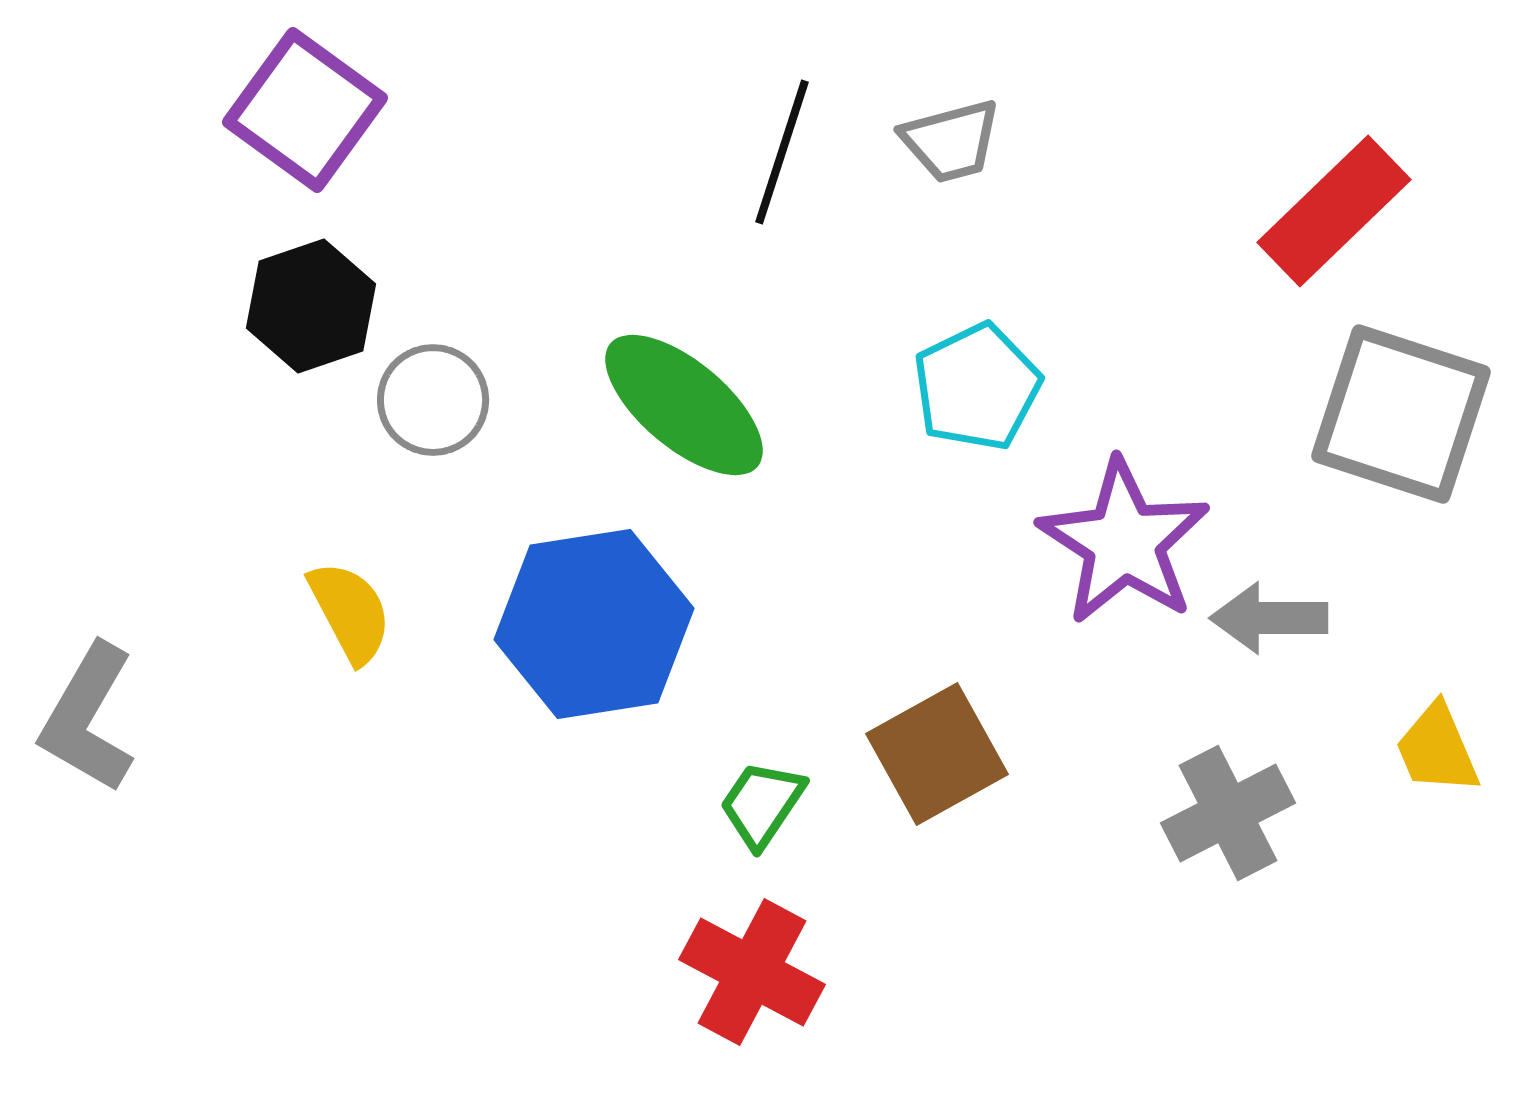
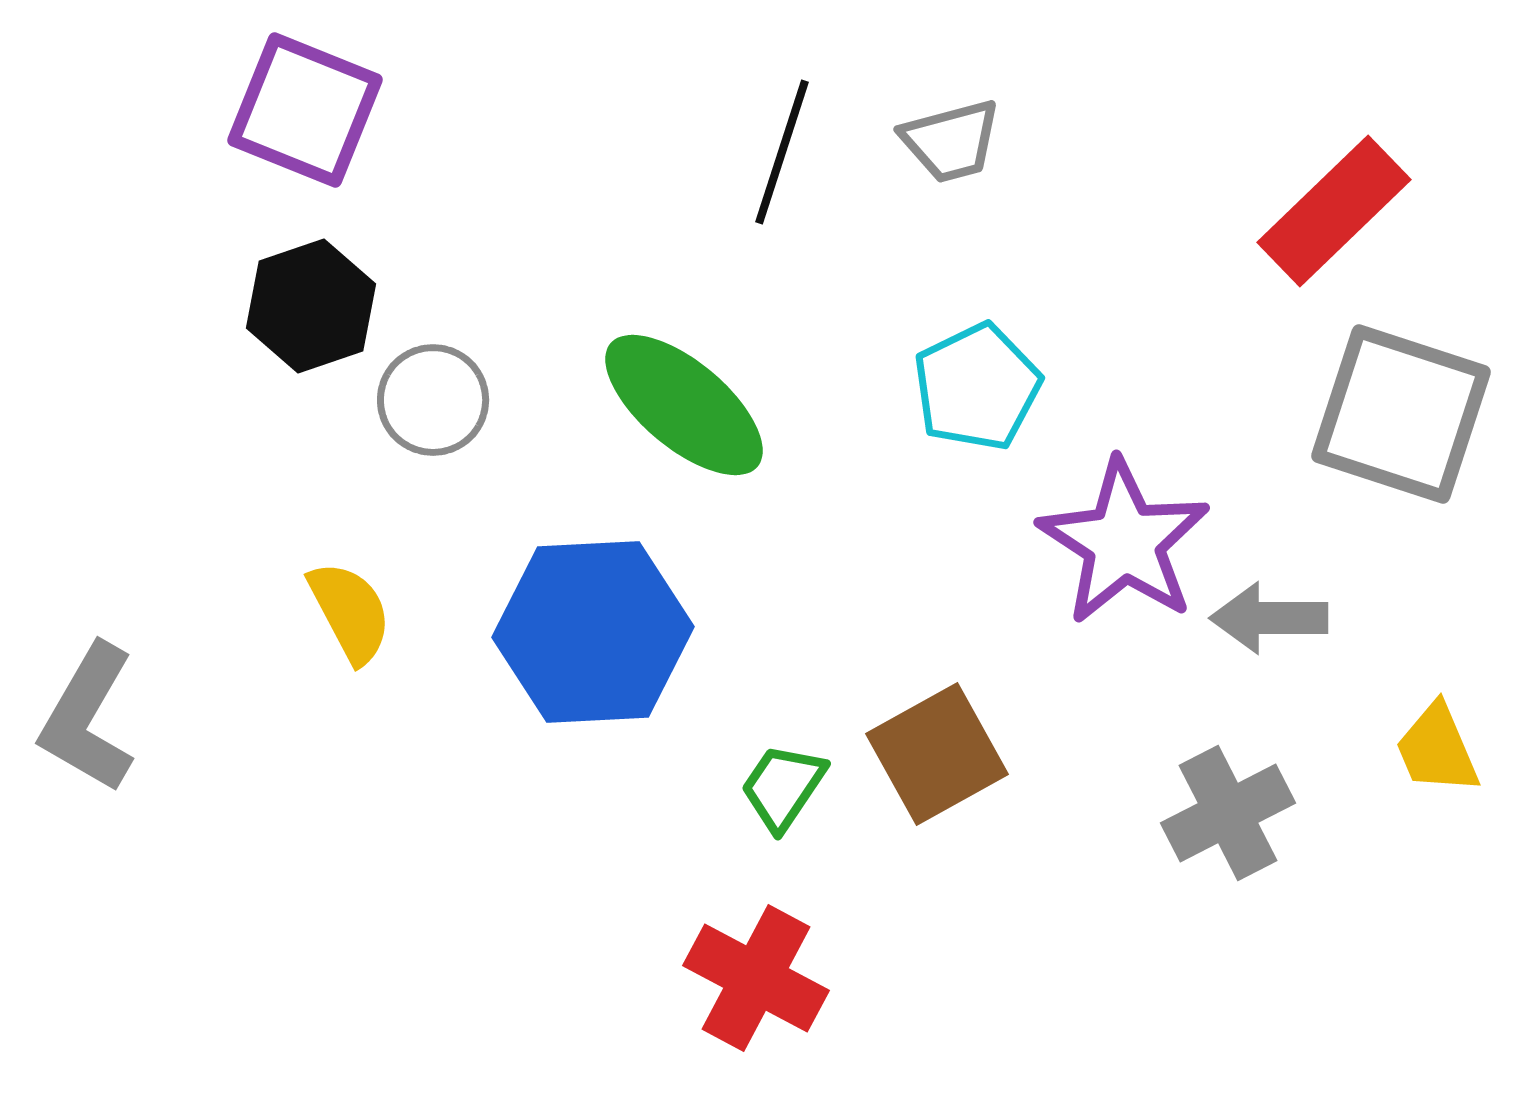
purple square: rotated 14 degrees counterclockwise
blue hexagon: moved 1 px left, 8 px down; rotated 6 degrees clockwise
green trapezoid: moved 21 px right, 17 px up
red cross: moved 4 px right, 6 px down
